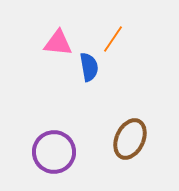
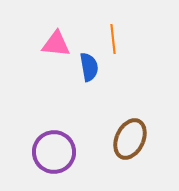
orange line: rotated 40 degrees counterclockwise
pink triangle: moved 2 px left, 1 px down
